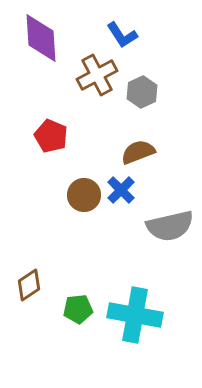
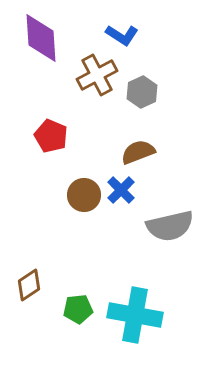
blue L-shape: rotated 24 degrees counterclockwise
